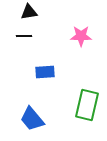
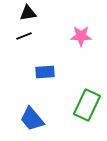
black triangle: moved 1 px left, 1 px down
black line: rotated 21 degrees counterclockwise
green rectangle: rotated 12 degrees clockwise
